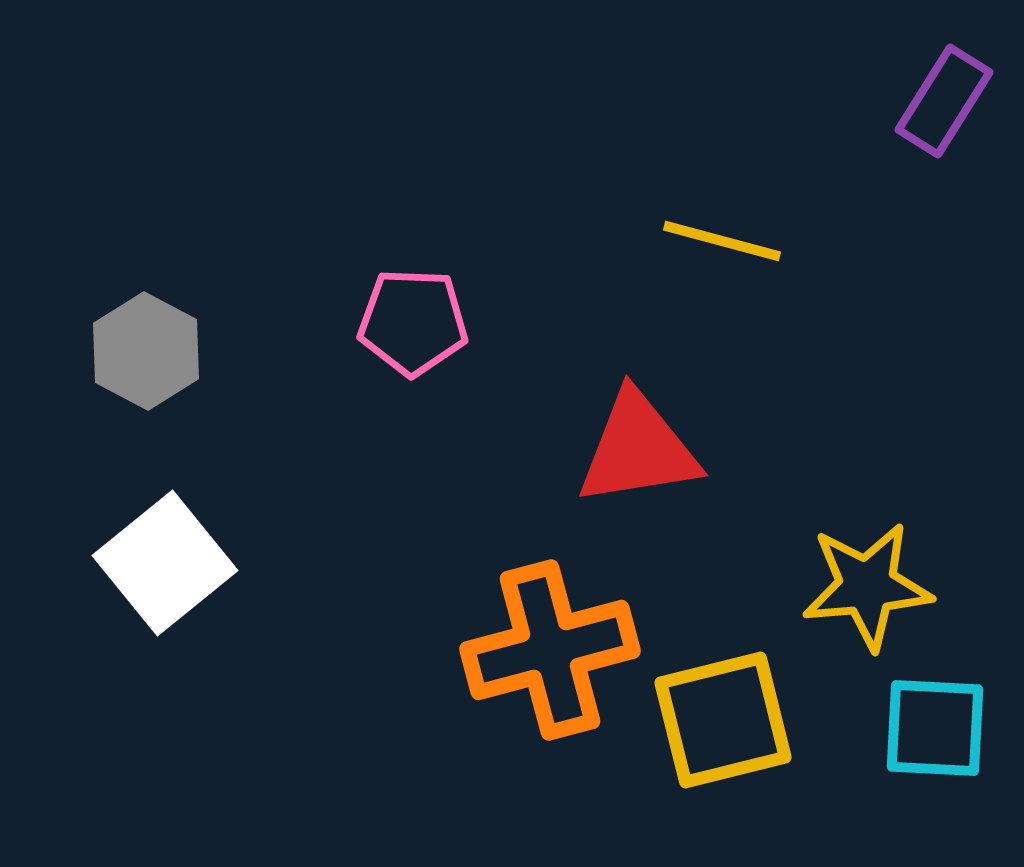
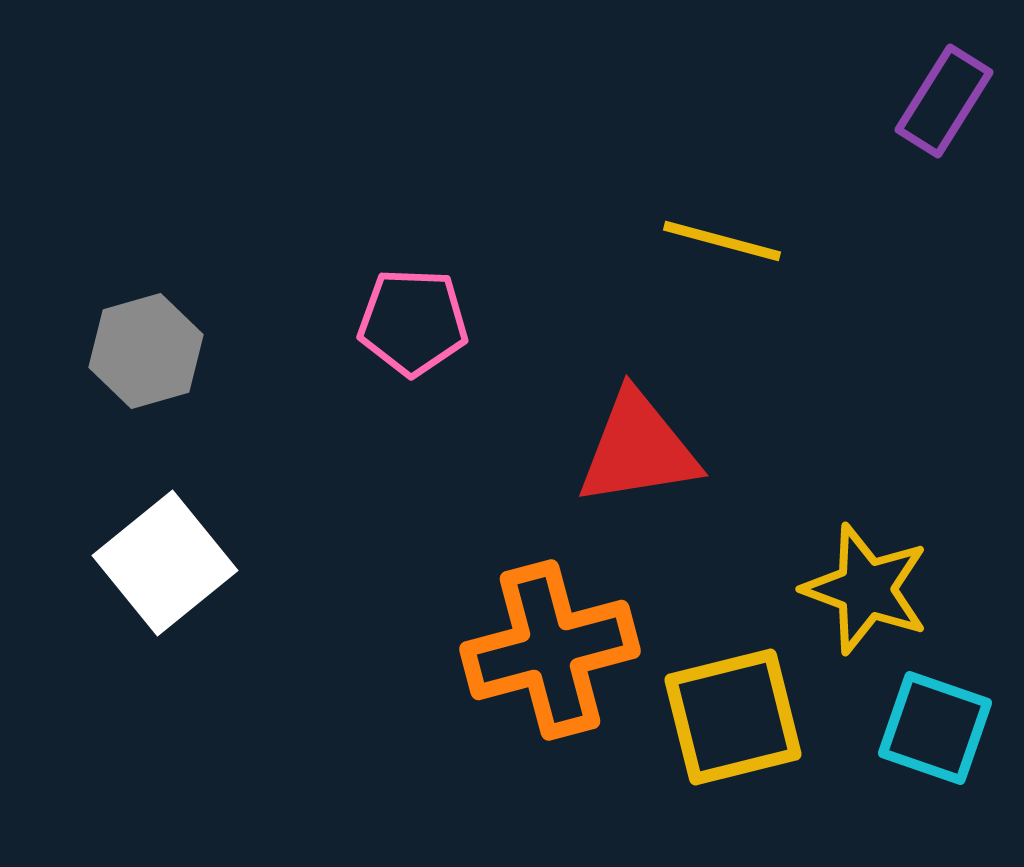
gray hexagon: rotated 16 degrees clockwise
yellow star: moved 1 px left, 3 px down; rotated 25 degrees clockwise
yellow square: moved 10 px right, 3 px up
cyan square: rotated 16 degrees clockwise
